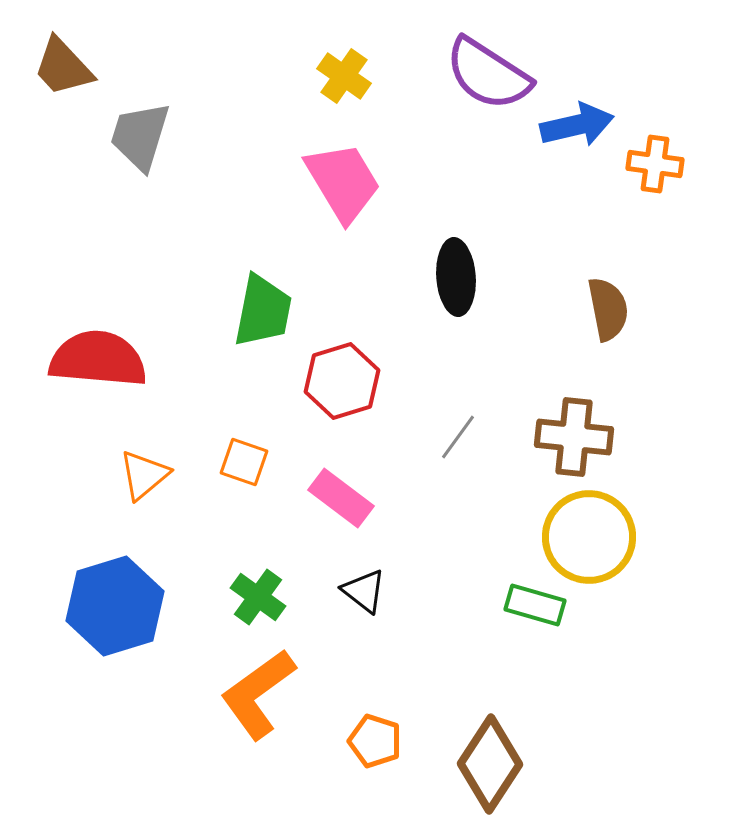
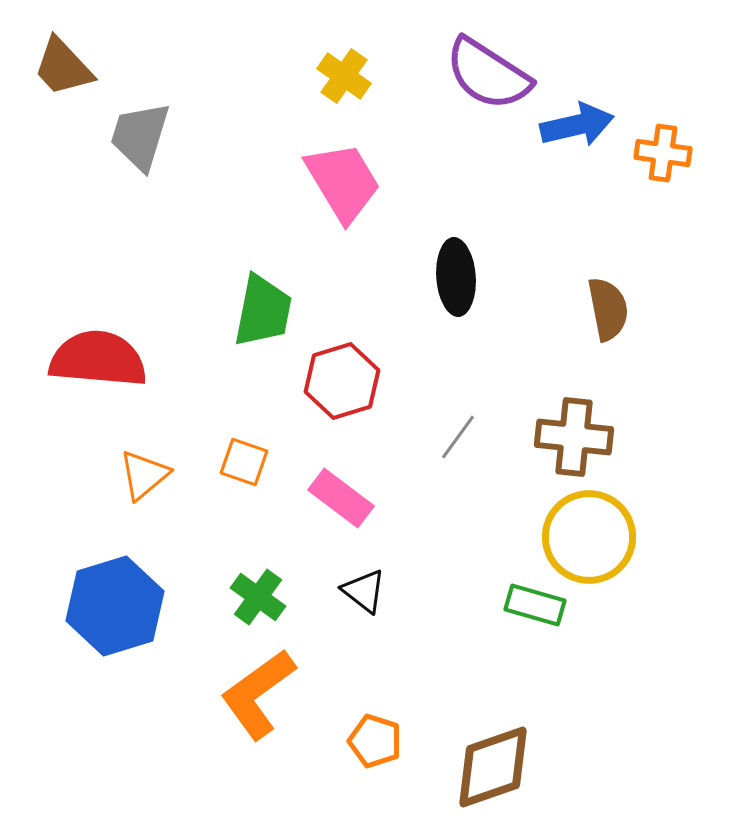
orange cross: moved 8 px right, 11 px up
brown diamond: moved 3 px right, 3 px down; rotated 38 degrees clockwise
